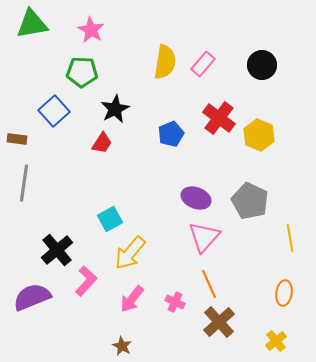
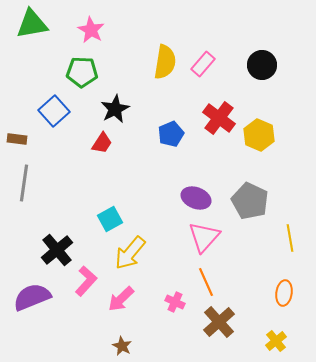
orange line: moved 3 px left, 2 px up
pink arrow: moved 11 px left; rotated 8 degrees clockwise
